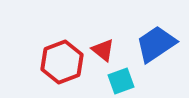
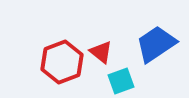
red triangle: moved 2 px left, 2 px down
